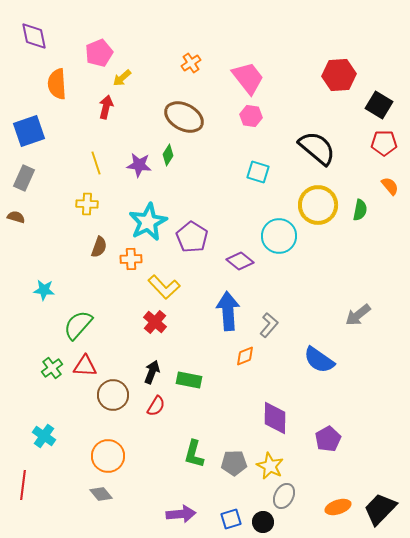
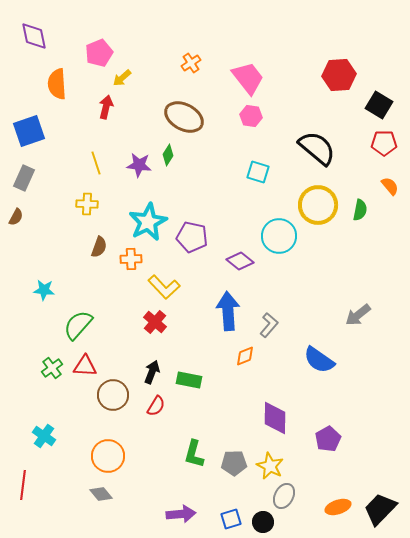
brown semicircle at (16, 217): rotated 102 degrees clockwise
purple pentagon at (192, 237): rotated 20 degrees counterclockwise
